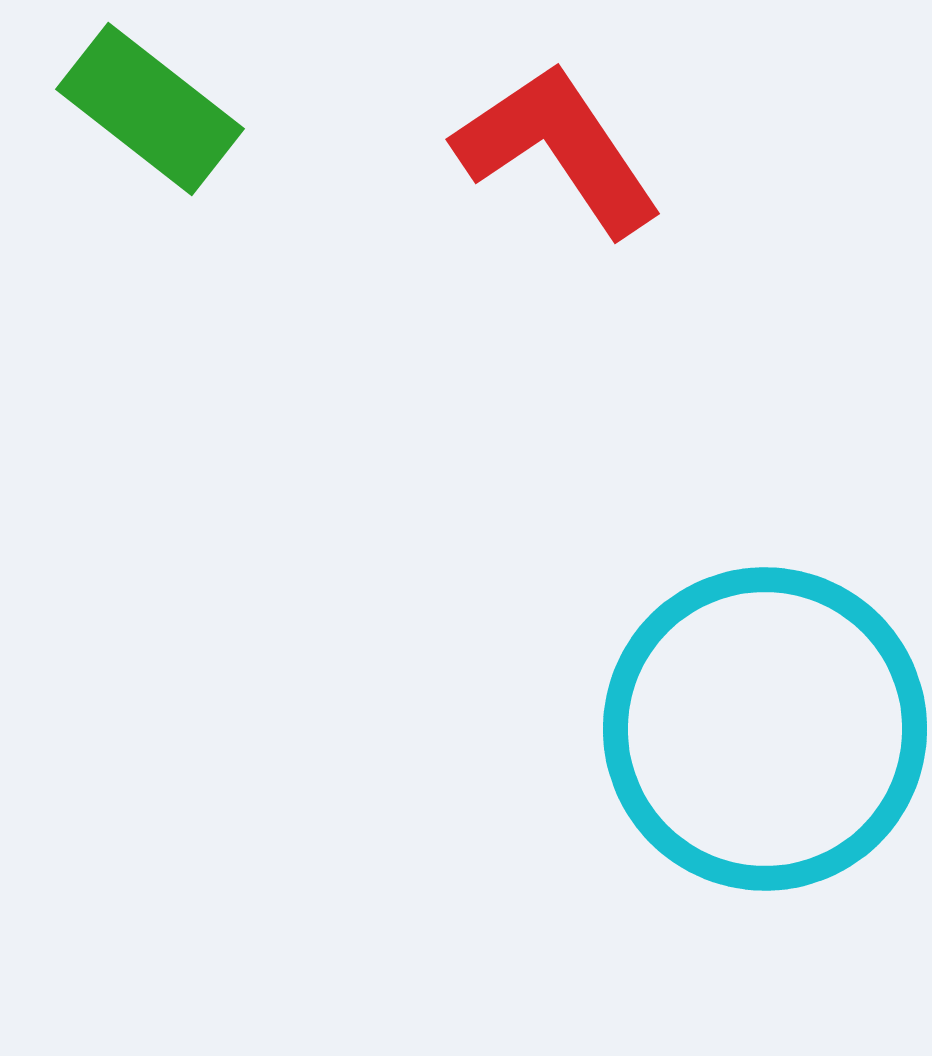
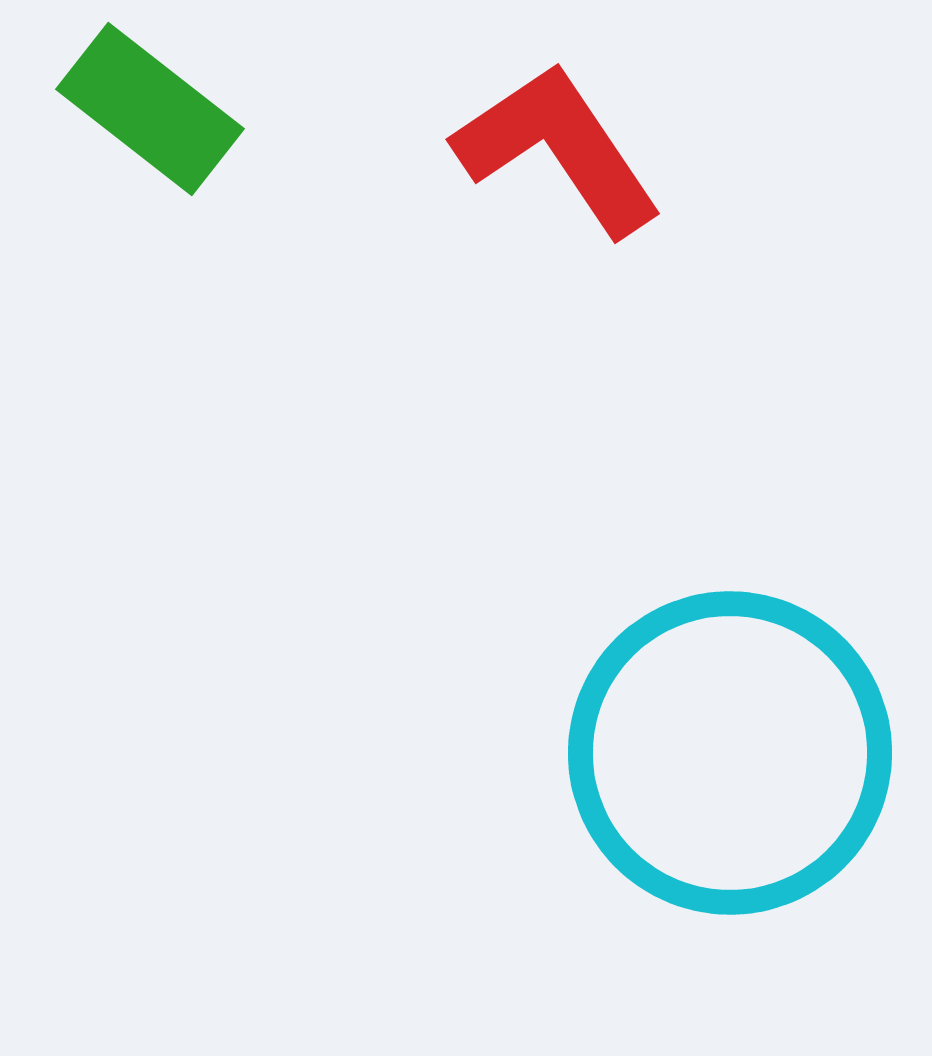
cyan circle: moved 35 px left, 24 px down
